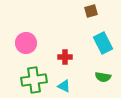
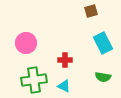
red cross: moved 3 px down
